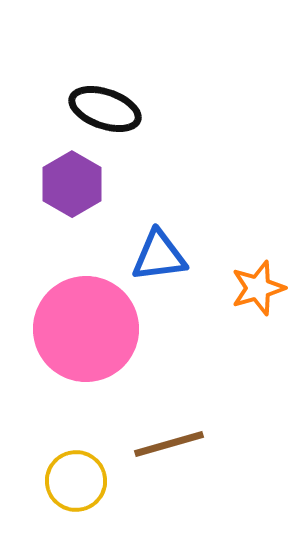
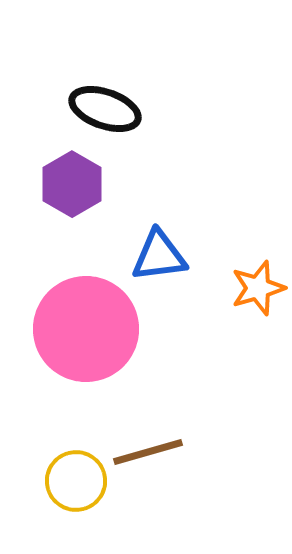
brown line: moved 21 px left, 8 px down
